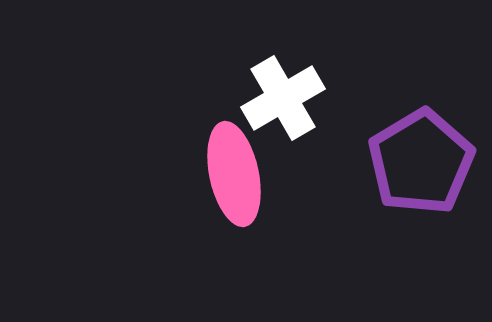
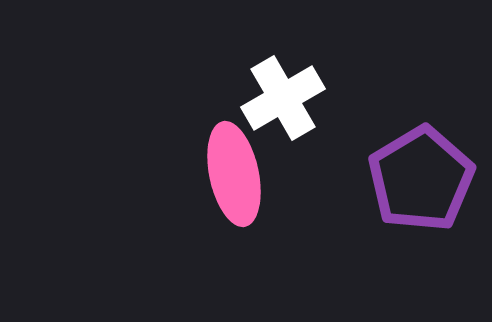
purple pentagon: moved 17 px down
